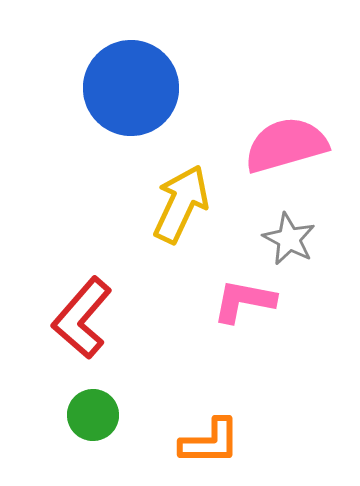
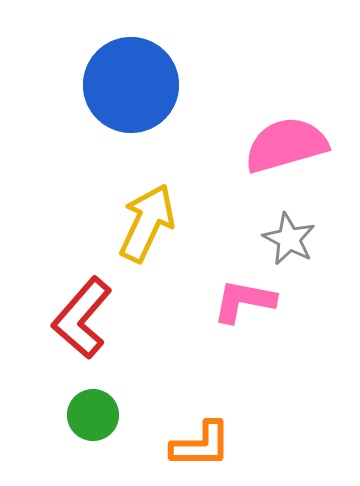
blue circle: moved 3 px up
yellow arrow: moved 34 px left, 19 px down
orange L-shape: moved 9 px left, 3 px down
